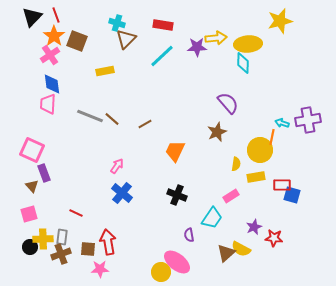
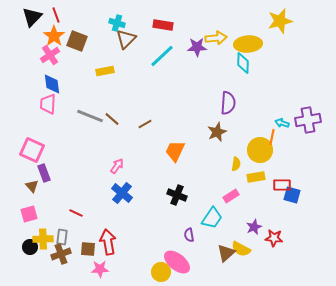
purple semicircle at (228, 103): rotated 45 degrees clockwise
